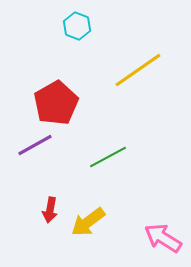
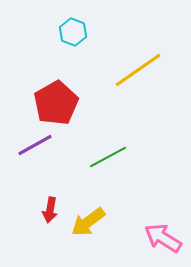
cyan hexagon: moved 4 px left, 6 px down
